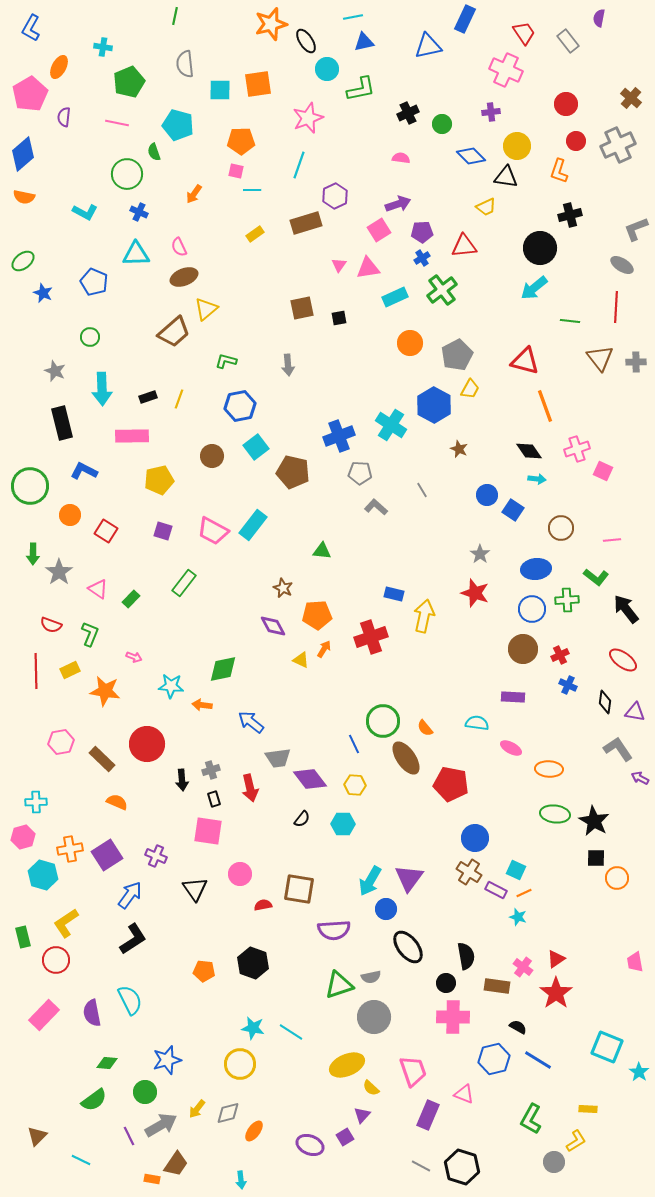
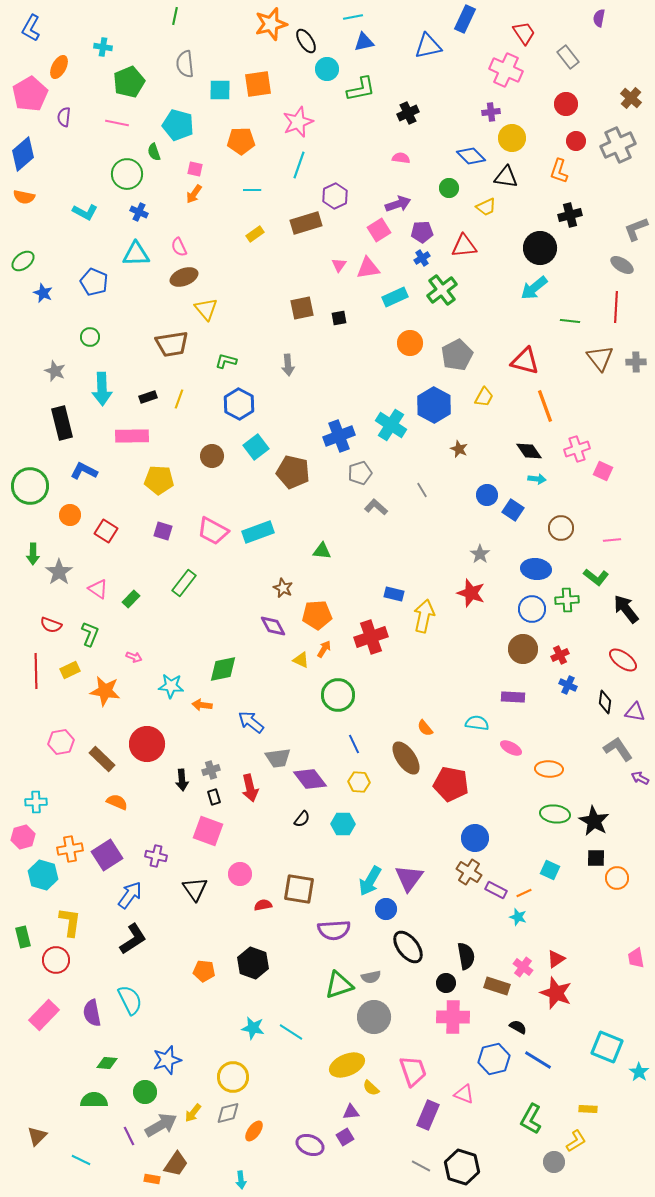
gray rectangle at (568, 41): moved 16 px down
pink star at (308, 118): moved 10 px left, 4 px down
green circle at (442, 124): moved 7 px right, 64 px down
yellow circle at (517, 146): moved 5 px left, 8 px up
pink square at (236, 171): moved 41 px left, 2 px up
yellow triangle at (206, 309): rotated 30 degrees counterclockwise
brown trapezoid at (174, 332): moved 2 px left, 12 px down; rotated 32 degrees clockwise
yellow trapezoid at (470, 389): moved 14 px right, 8 px down
blue hexagon at (240, 406): moved 1 px left, 2 px up; rotated 20 degrees counterclockwise
gray pentagon at (360, 473): rotated 20 degrees counterclockwise
yellow pentagon at (159, 480): rotated 16 degrees clockwise
cyan rectangle at (253, 525): moved 5 px right, 7 px down; rotated 32 degrees clockwise
blue ellipse at (536, 569): rotated 12 degrees clockwise
red star at (475, 593): moved 4 px left
green circle at (383, 721): moved 45 px left, 26 px up
yellow hexagon at (355, 785): moved 4 px right, 3 px up
black rectangle at (214, 799): moved 2 px up
pink square at (208, 831): rotated 12 degrees clockwise
purple cross at (156, 856): rotated 10 degrees counterclockwise
cyan square at (516, 870): moved 34 px right
yellow L-shape at (66, 923): moved 4 px right, 1 px up; rotated 132 degrees clockwise
pink trapezoid at (635, 962): moved 1 px right, 4 px up
brown rectangle at (497, 986): rotated 10 degrees clockwise
red star at (556, 993): rotated 16 degrees counterclockwise
yellow circle at (240, 1064): moved 7 px left, 13 px down
green semicircle at (94, 1100): rotated 144 degrees counterclockwise
yellow arrow at (197, 1109): moved 4 px left, 4 px down
purple triangle at (362, 1115): moved 11 px left, 3 px up; rotated 42 degrees clockwise
